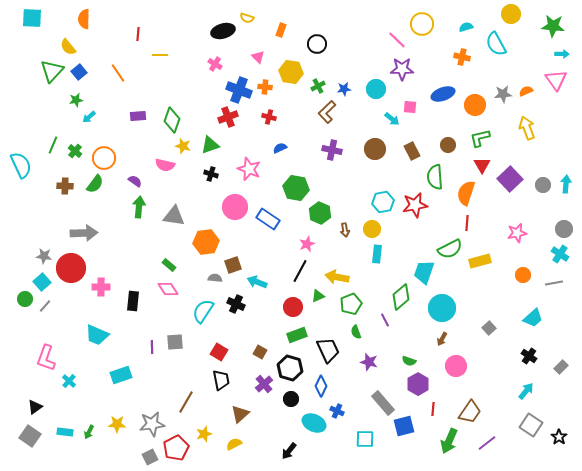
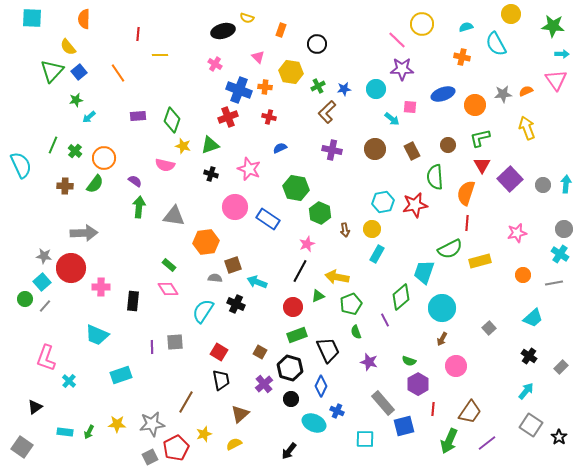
cyan rectangle at (377, 254): rotated 24 degrees clockwise
gray square at (30, 436): moved 8 px left, 11 px down
